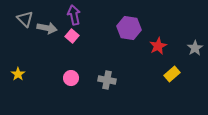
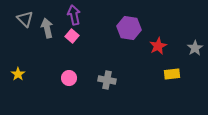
gray arrow: rotated 114 degrees counterclockwise
yellow rectangle: rotated 35 degrees clockwise
pink circle: moved 2 px left
